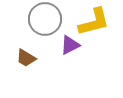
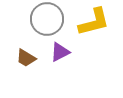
gray circle: moved 2 px right
purple triangle: moved 10 px left, 7 px down
